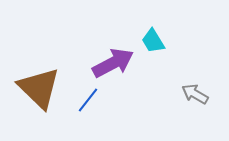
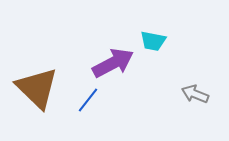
cyan trapezoid: rotated 48 degrees counterclockwise
brown triangle: moved 2 px left
gray arrow: rotated 8 degrees counterclockwise
